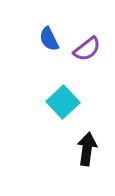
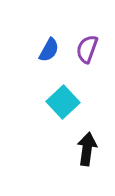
blue semicircle: moved 11 px down; rotated 125 degrees counterclockwise
purple semicircle: rotated 148 degrees clockwise
